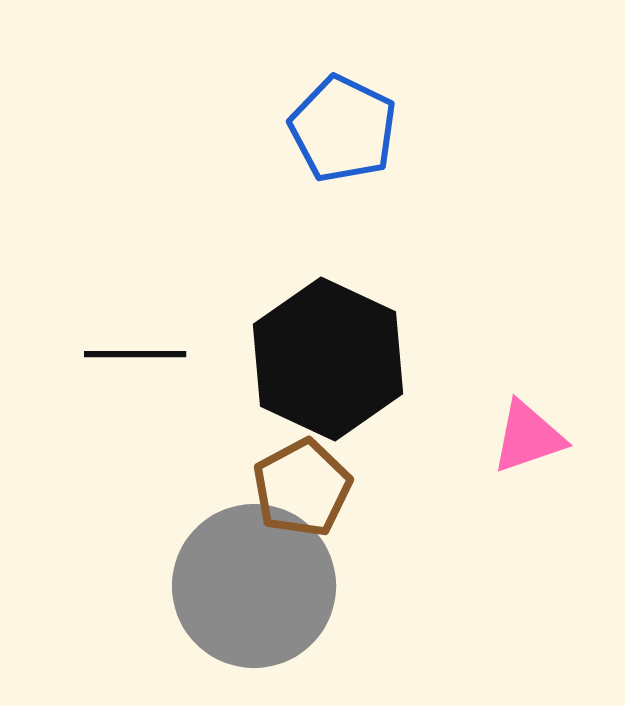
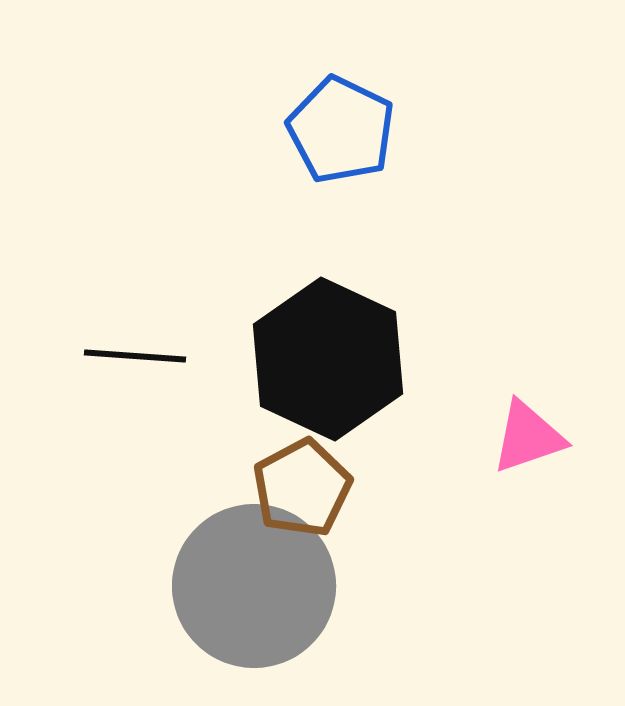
blue pentagon: moved 2 px left, 1 px down
black line: moved 2 px down; rotated 4 degrees clockwise
